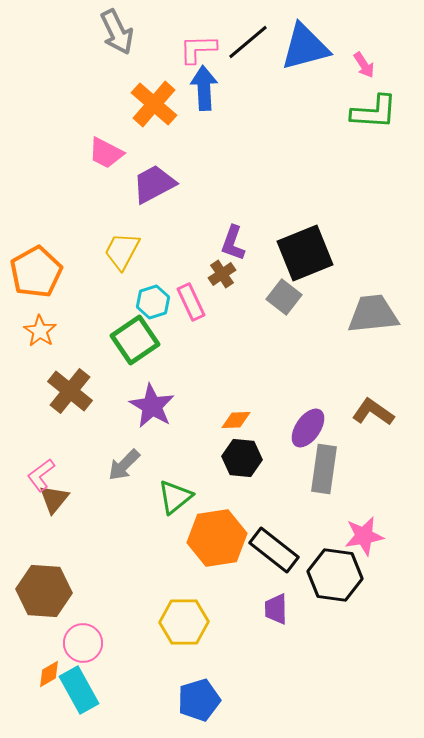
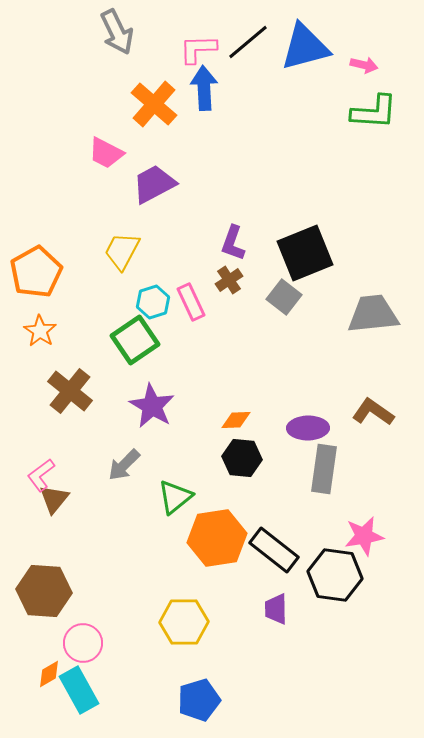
pink arrow at (364, 65): rotated 44 degrees counterclockwise
brown cross at (222, 274): moved 7 px right, 6 px down
purple ellipse at (308, 428): rotated 54 degrees clockwise
